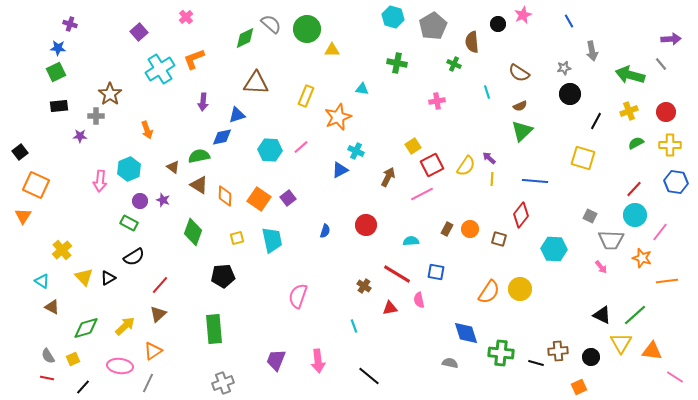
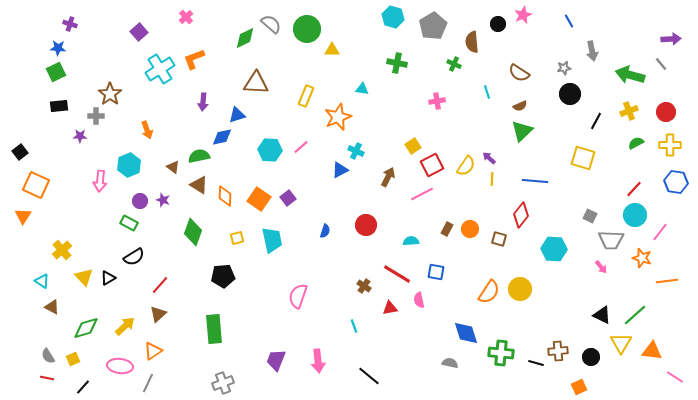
cyan hexagon at (129, 169): moved 4 px up
